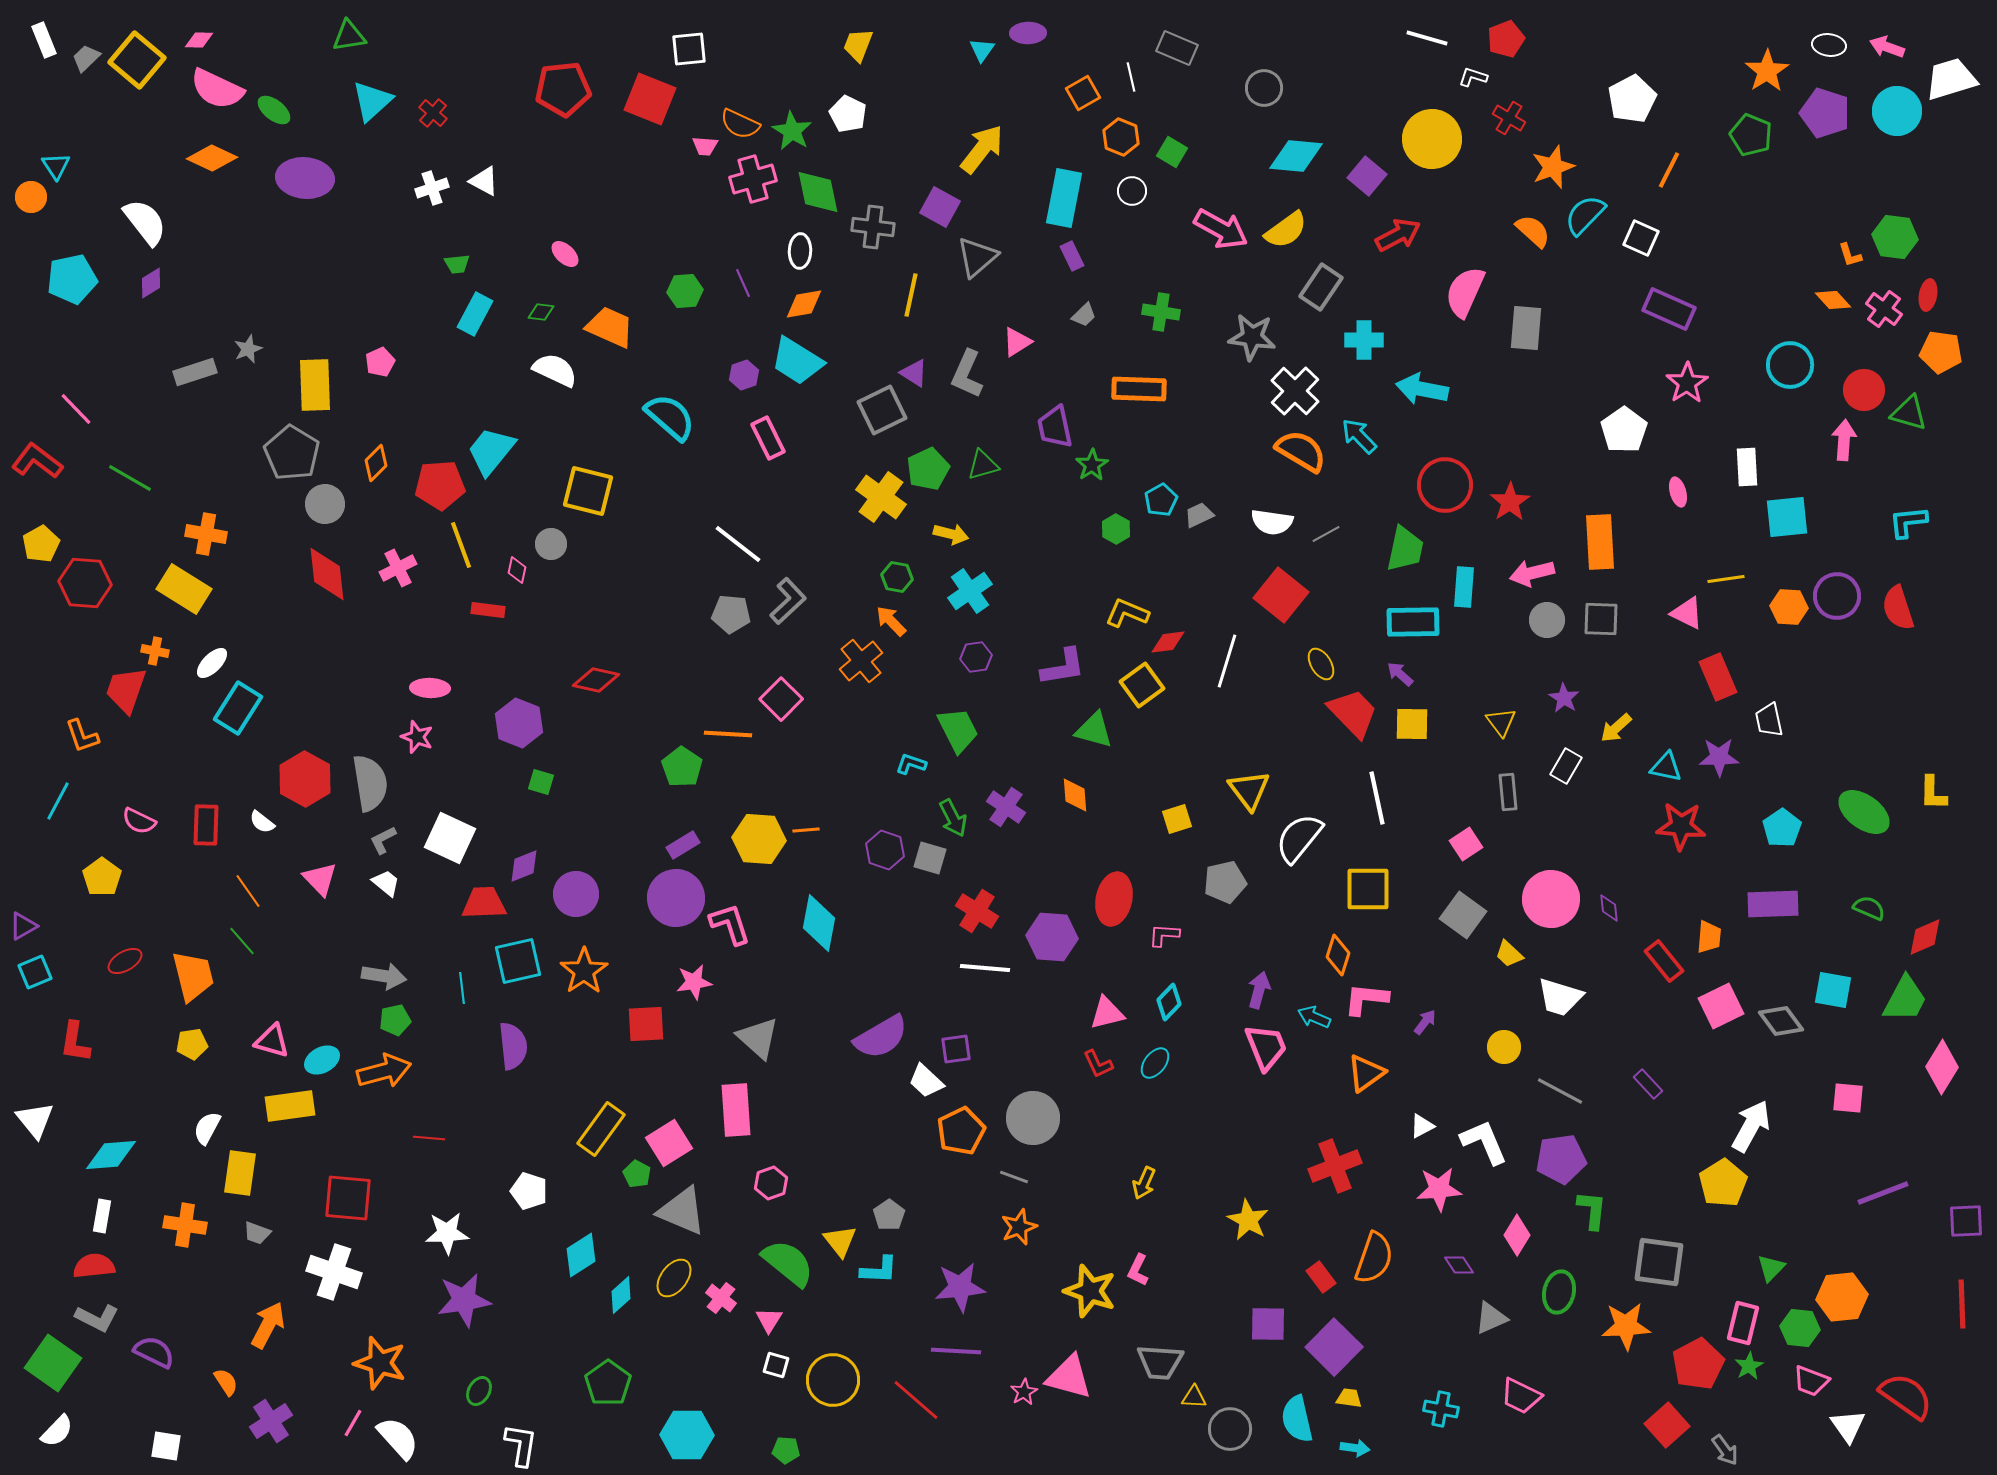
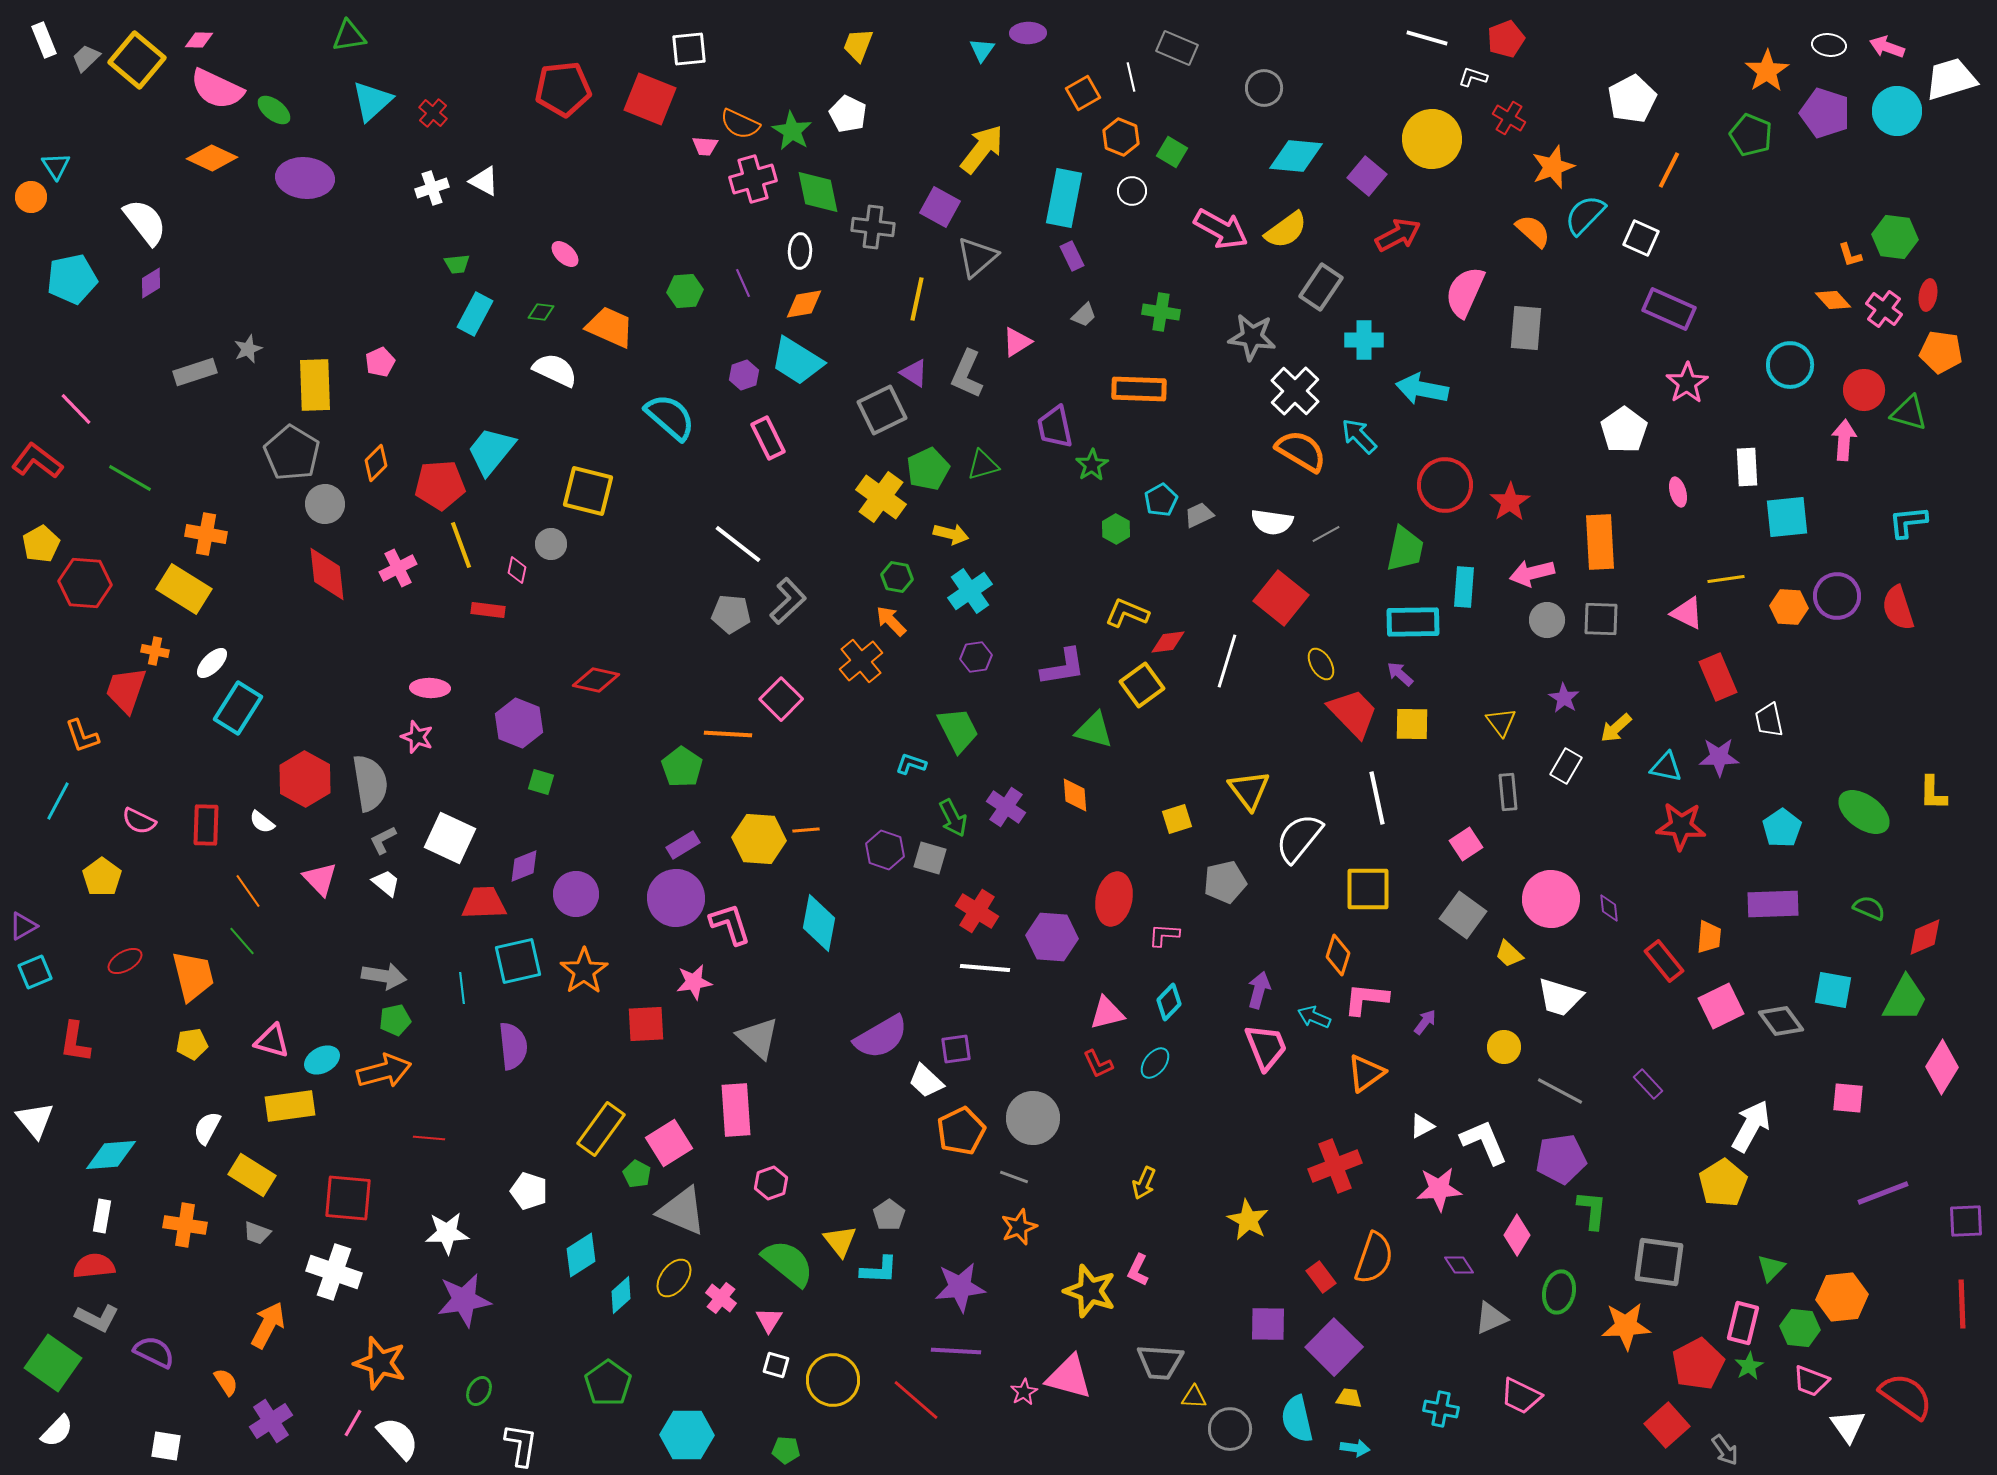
yellow line at (911, 295): moved 6 px right, 4 px down
red square at (1281, 595): moved 3 px down
yellow rectangle at (240, 1173): moved 12 px right, 2 px down; rotated 66 degrees counterclockwise
